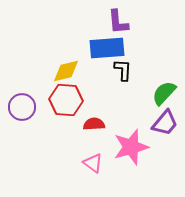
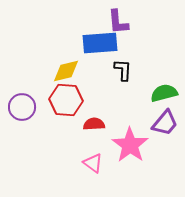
blue rectangle: moved 7 px left, 5 px up
green semicircle: rotated 32 degrees clockwise
pink star: moved 1 px left, 2 px up; rotated 21 degrees counterclockwise
